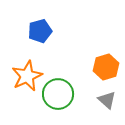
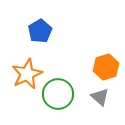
blue pentagon: rotated 15 degrees counterclockwise
orange star: moved 2 px up
gray triangle: moved 7 px left, 3 px up
